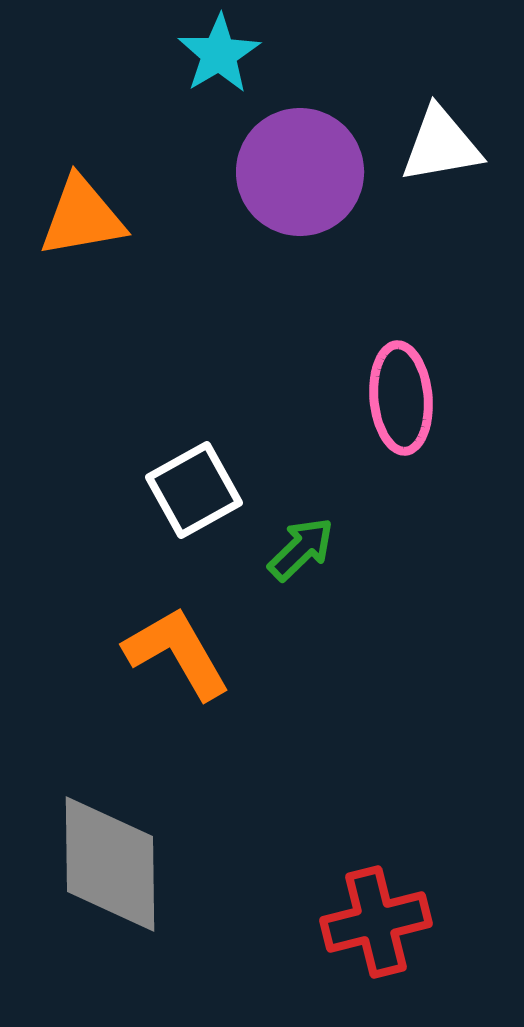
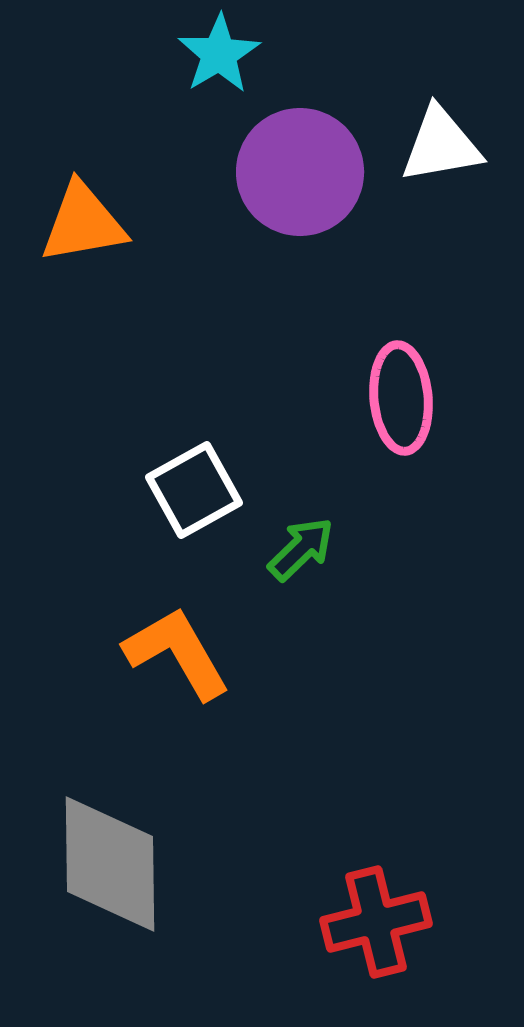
orange triangle: moved 1 px right, 6 px down
